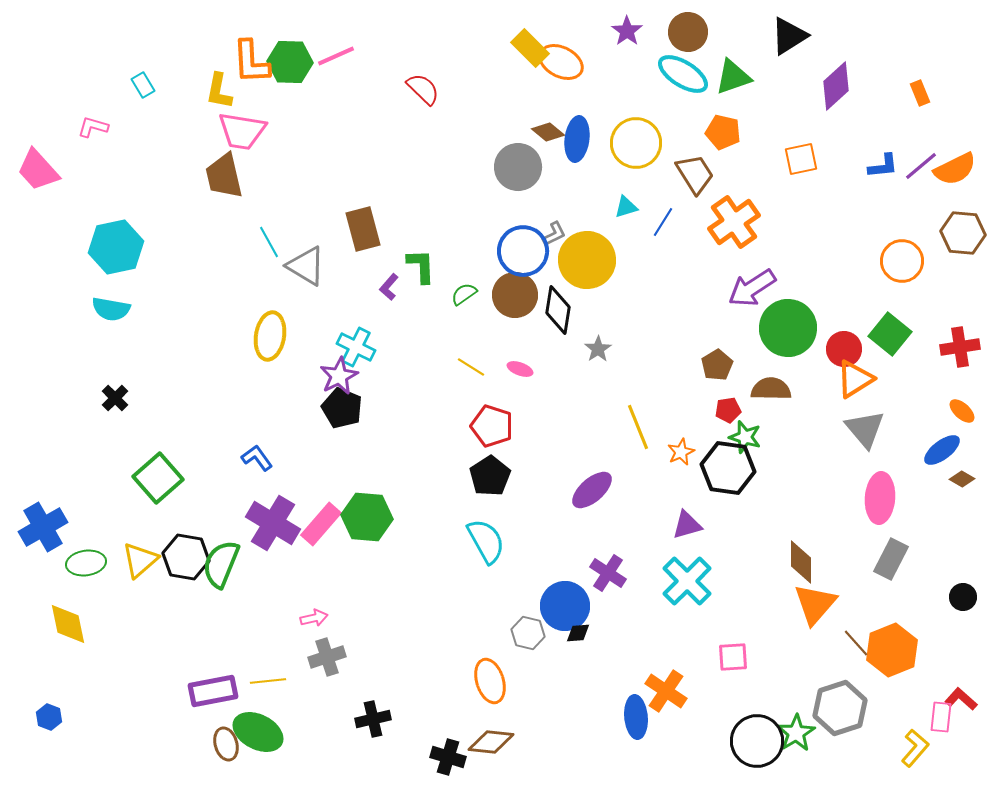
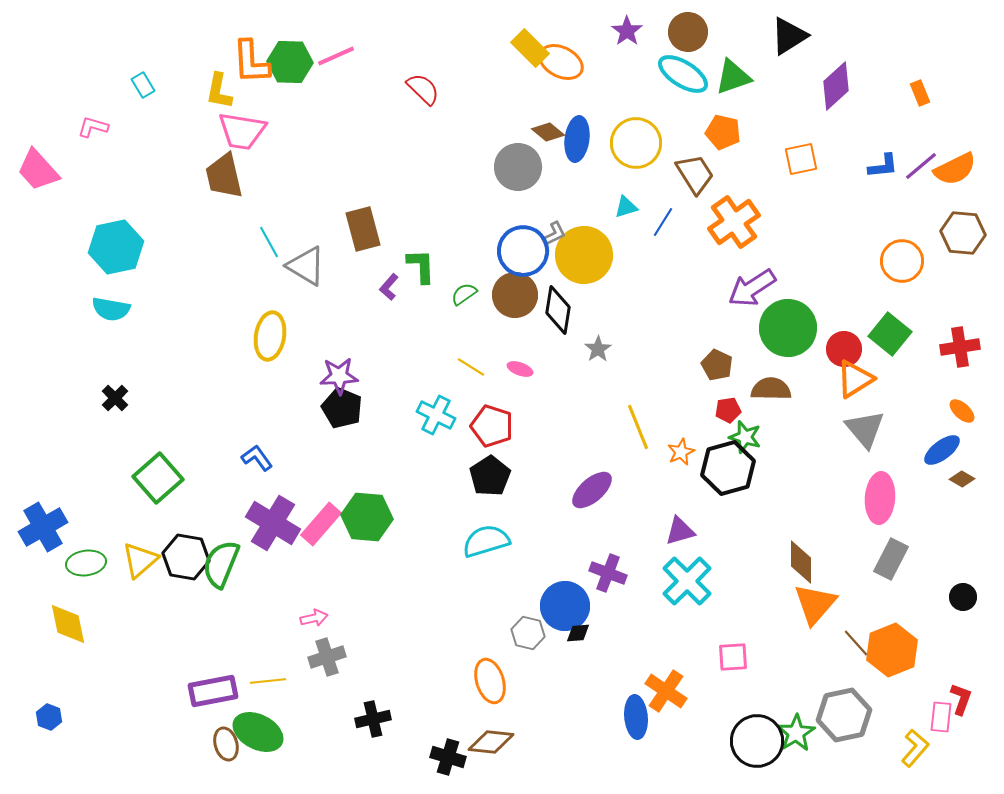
yellow circle at (587, 260): moved 3 px left, 5 px up
cyan cross at (356, 347): moved 80 px right, 68 px down
brown pentagon at (717, 365): rotated 16 degrees counterclockwise
purple star at (339, 376): rotated 24 degrees clockwise
black hexagon at (728, 468): rotated 24 degrees counterclockwise
purple triangle at (687, 525): moved 7 px left, 6 px down
cyan semicircle at (486, 541): rotated 78 degrees counterclockwise
purple cross at (608, 573): rotated 12 degrees counterclockwise
red L-shape at (961, 699): rotated 68 degrees clockwise
gray hexagon at (840, 708): moved 4 px right, 7 px down; rotated 6 degrees clockwise
